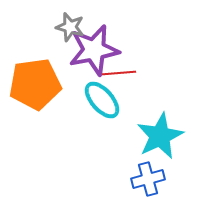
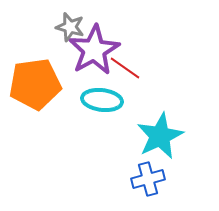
purple star: rotated 18 degrees counterclockwise
red line: moved 6 px right, 5 px up; rotated 40 degrees clockwise
cyan ellipse: rotated 42 degrees counterclockwise
